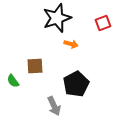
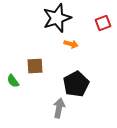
gray arrow: moved 5 px right, 2 px down; rotated 144 degrees counterclockwise
